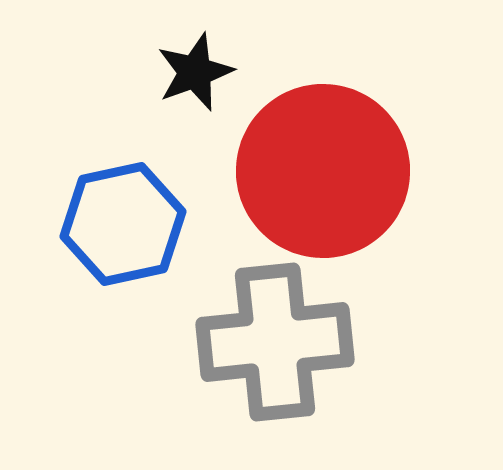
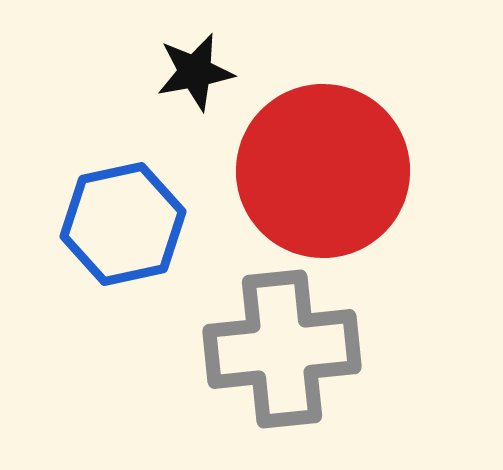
black star: rotated 10 degrees clockwise
gray cross: moved 7 px right, 7 px down
